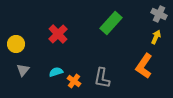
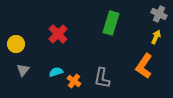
green rectangle: rotated 25 degrees counterclockwise
